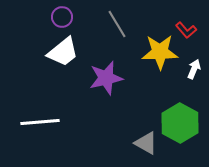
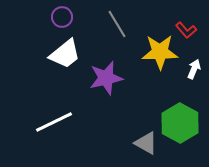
white trapezoid: moved 2 px right, 2 px down
white line: moved 14 px right; rotated 21 degrees counterclockwise
